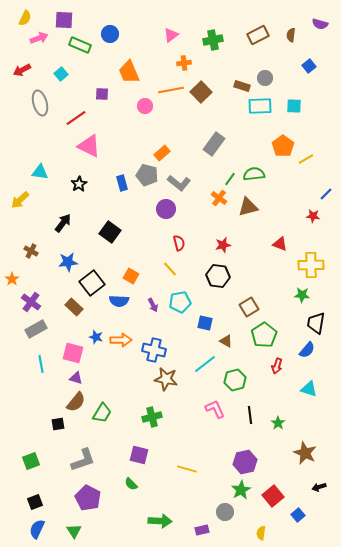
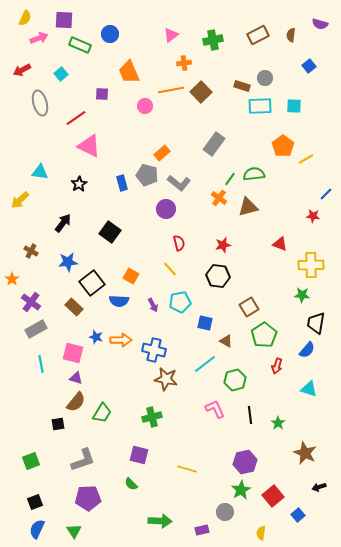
purple pentagon at (88, 498): rotated 30 degrees counterclockwise
